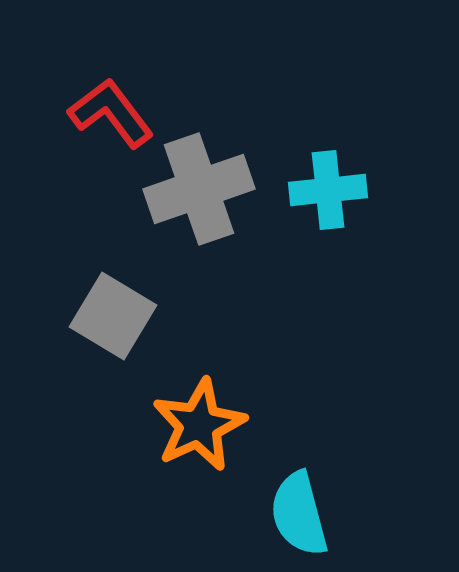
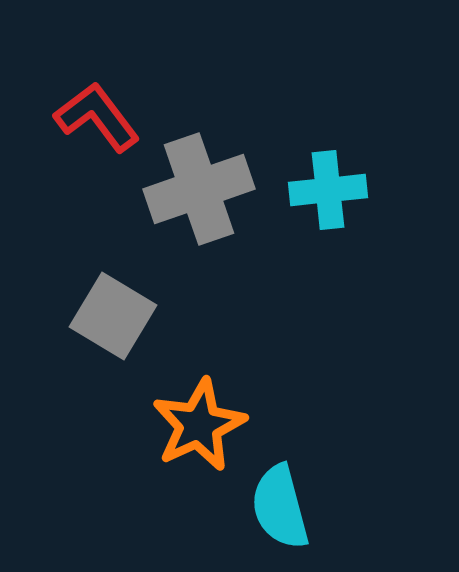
red L-shape: moved 14 px left, 4 px down
cyan semicircle: moved 19 px left, 7 px up
